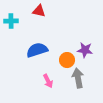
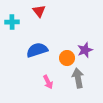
red triangle: rotated 40 degrees clockwise
cyan cross: moved 1 px right, 1 px down
purple star: rotated 28 degrees counterclockwise
orange circle: moved 2 px up
pink arrow: moved 1 px down
